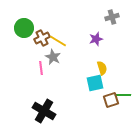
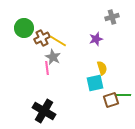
pink line: moved 6 px right
